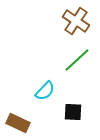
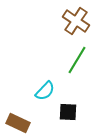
green line: rotated 16 degrees counterclockwise
black square: moved 5 px left
